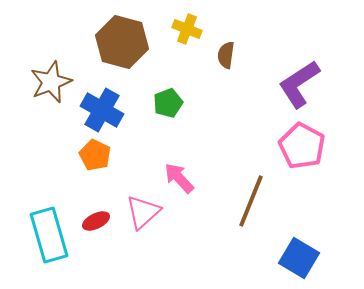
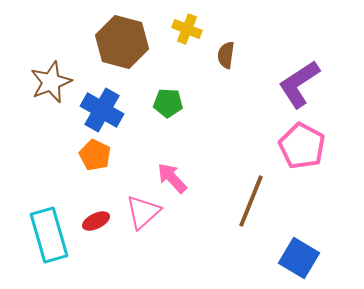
green pentagon: rotated 24 degrees clockwise
pink arrow: moved 7 px left
